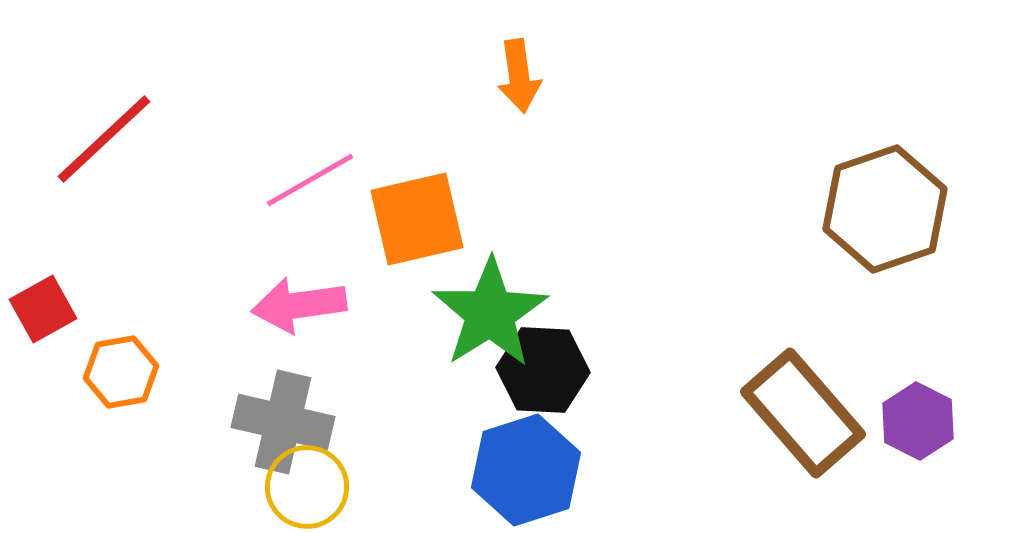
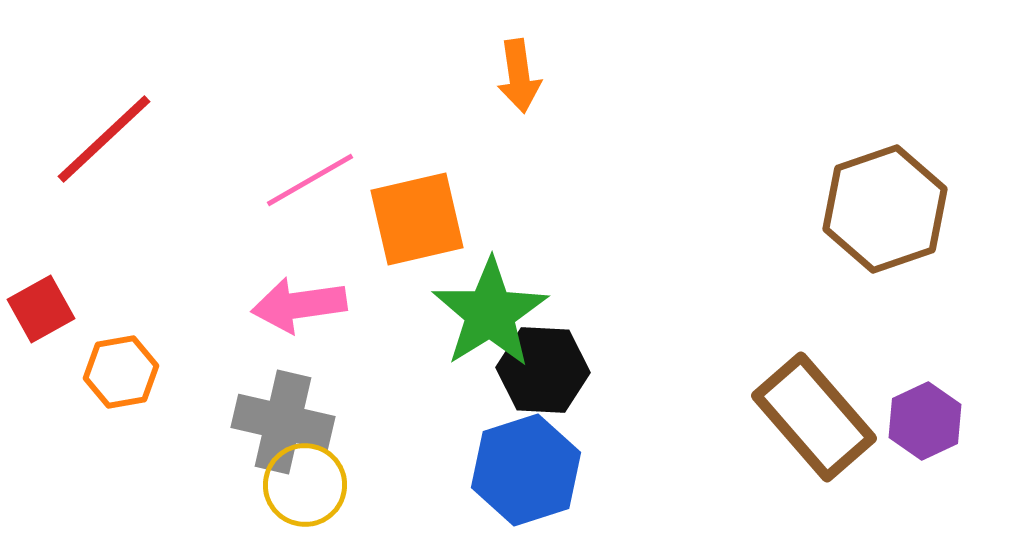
red square: moved 2 px left
brown rectangle: moved 11 px right, 4 px down
purple hexagon: moved 7 px right; rotated 8 degrees clockwise
yellow circle: moved 2 px left, 2 px up
